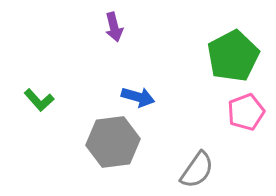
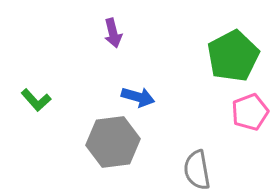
purple arrow: moved 1 px left, 6 px down
green L-shape: moved 3 px left
pink pentagon: moved 4 px right
gray semicircle: rotated 135 degrees clockwise
